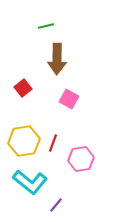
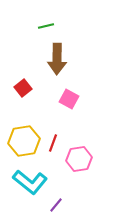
pink hexagon: moved 2 px left
